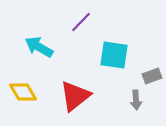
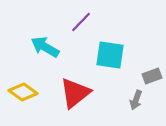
cyan arrow: moved 6 px right
cyan square: moved 4 px left
yellow diamond: rotated 24 degrees counterclockwise
red triangle: moved 3 px up
gray arrow: rotated 24 degrees clockwise
